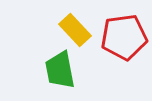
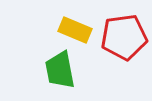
yellow rectangle: rotated 24 degrees counterclockwise
